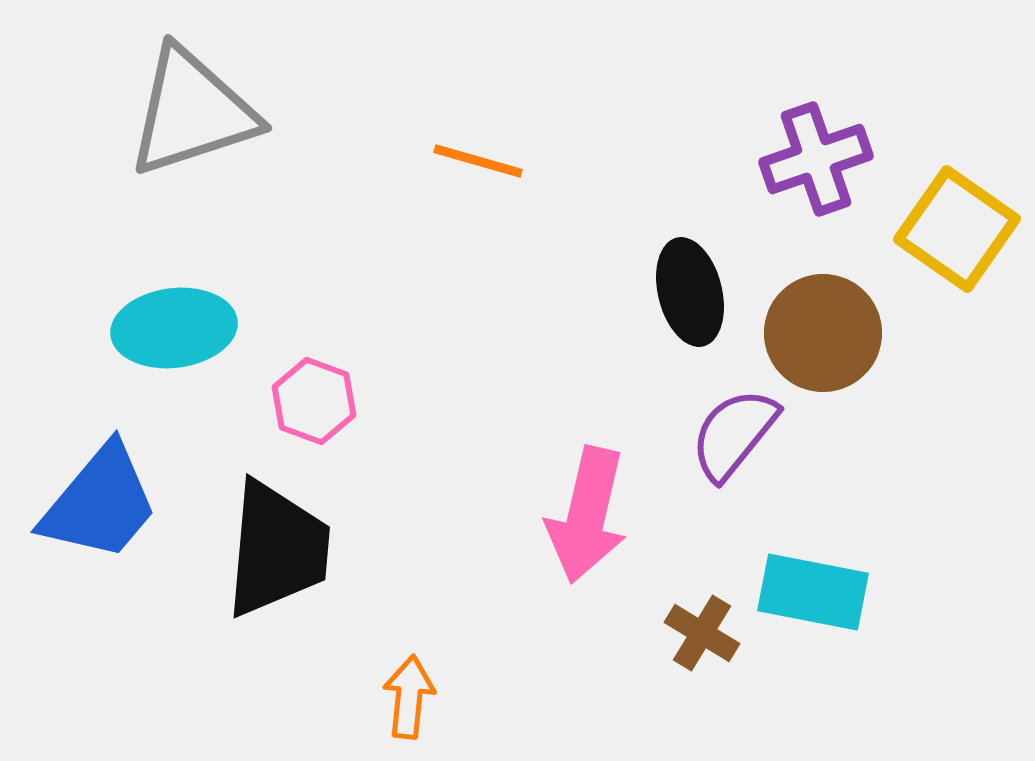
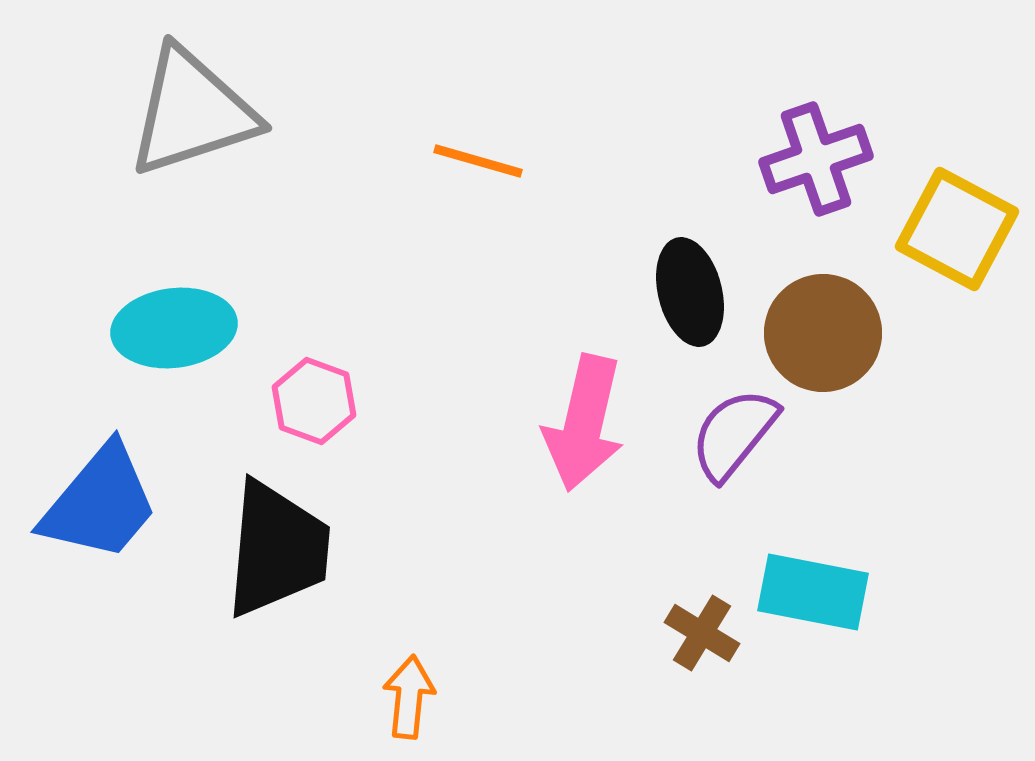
yellow square: rotated 7 degrees counterclockwise
pink arrow: moved 3 px left, 92 px up
